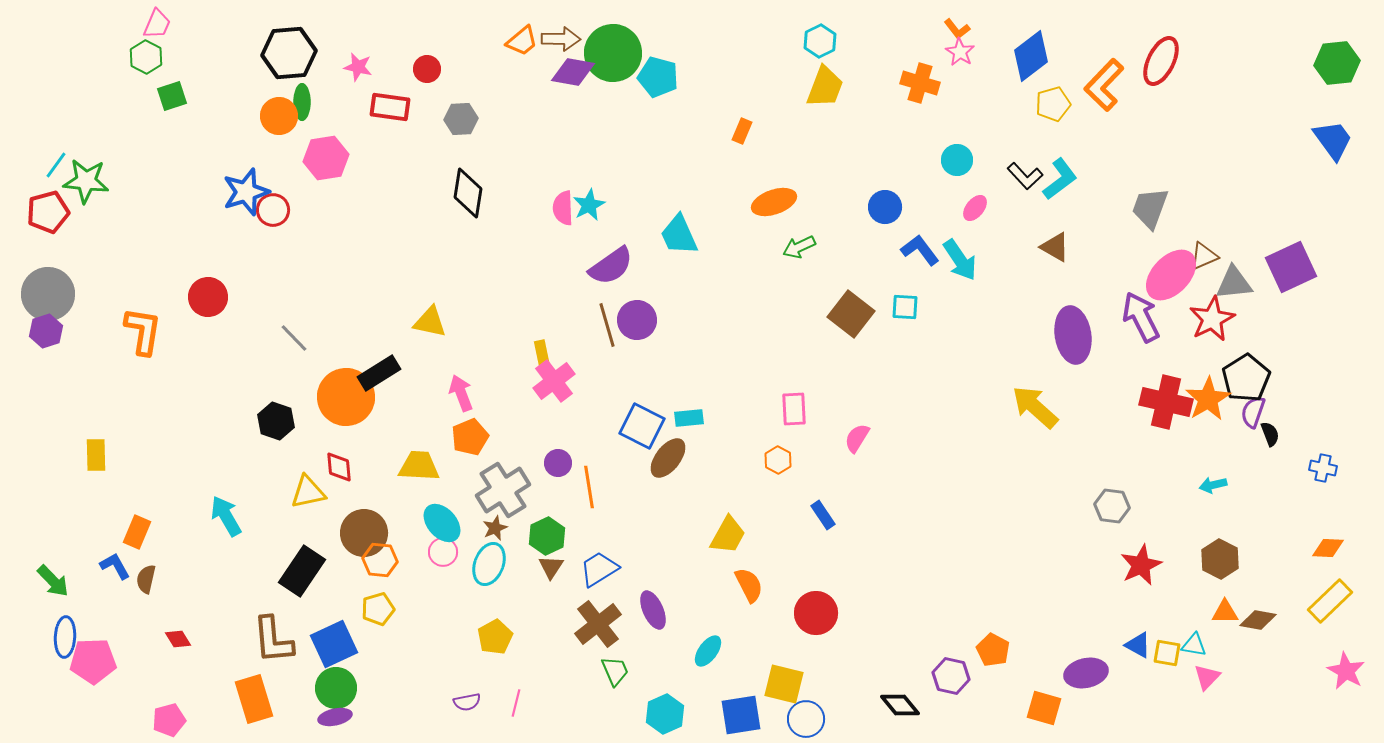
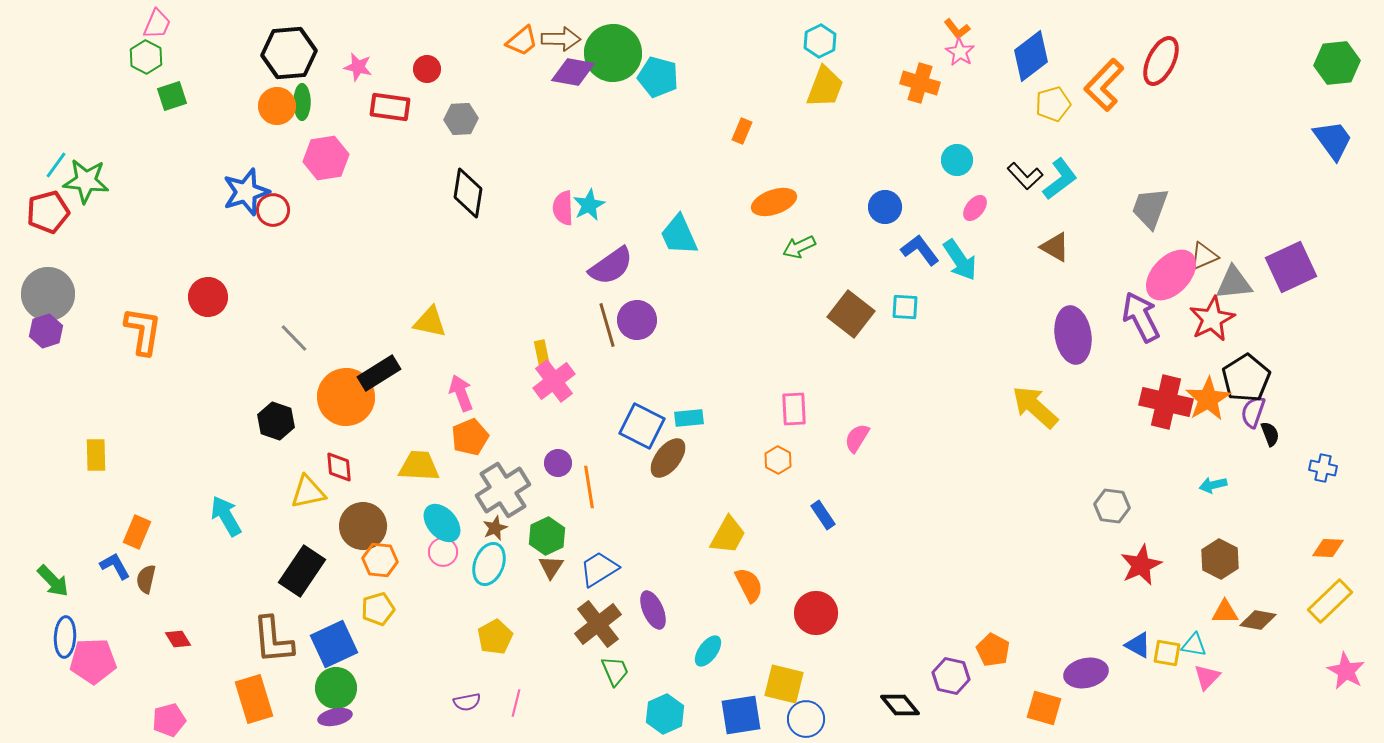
orange circle at (279, 116): moved 2 px left, 10 px up
brown circle at (364, 533): moved 1 px left, 7 px up
